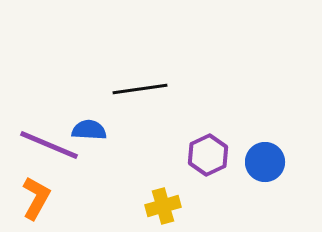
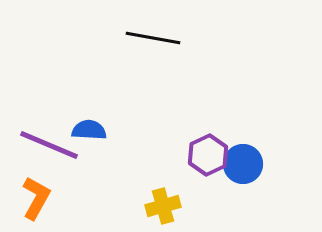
black line: moved 13 px right, 51 px up; rotated 18 degrees clockwise
blue circle: moved 22 px left, 2 px down
